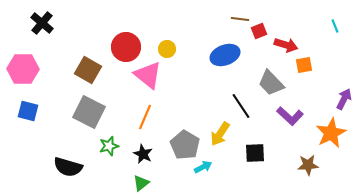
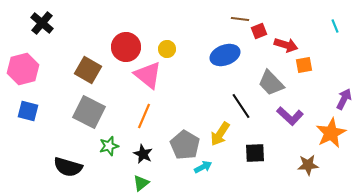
pink hexagon: rotated 16 degrees counterclockwise
orange line: moved 1 px left, 1 px up
